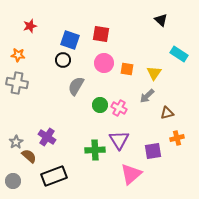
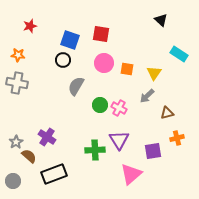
black rectangle: moved 2 px up
